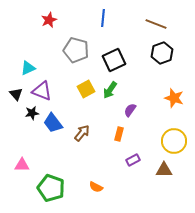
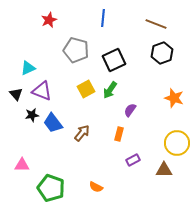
black star: moved 2 px down
yellow circle: moved 3 px right, 2 px down
